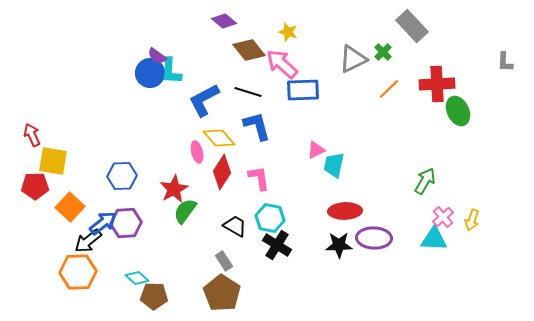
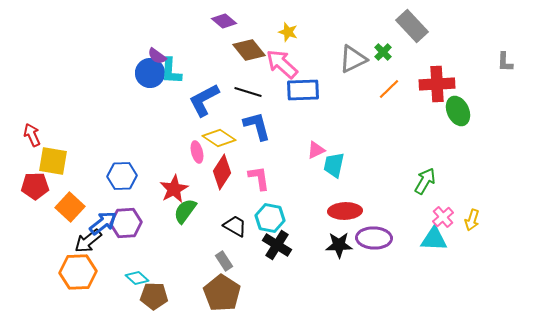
yellow diamond at (219, 138): rotated 16 degrees counterclockwise
